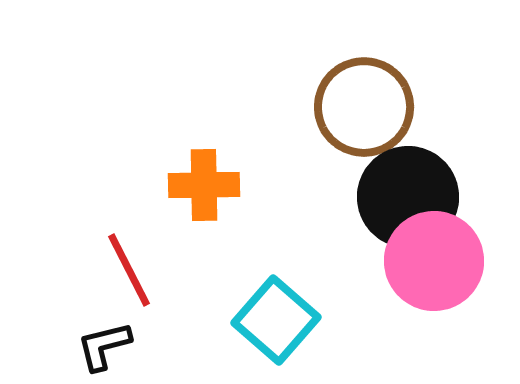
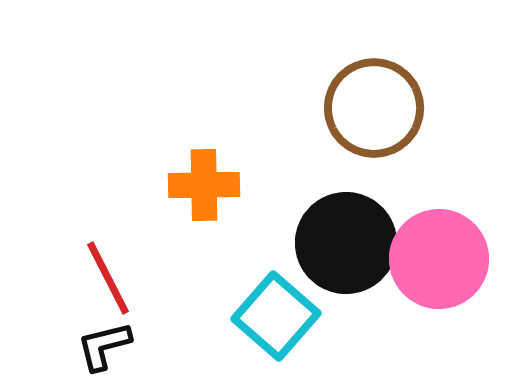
brown circle: moved 10 px right, 1 px down
black circle: moved 62 px left, 46 px down
pink circle: moved 5 px right, 2 px up
red line: moved 21 px left, 8 px down
cyan square: moved 4 px up
